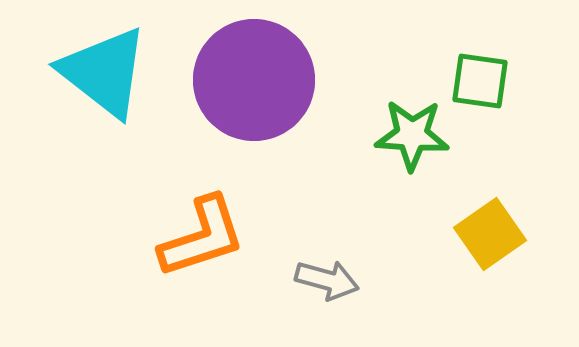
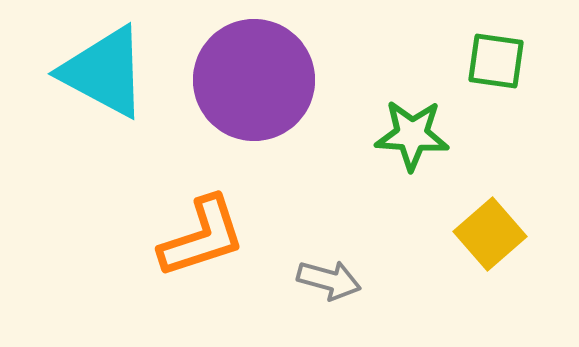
cyan triangle: rotated 10 degrees counterclockwise
green square: moved 16 px right, 20 px up
yellow square: rotated 6 degrees counterclockwise
gray arrow: moved 2 px right
